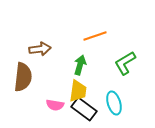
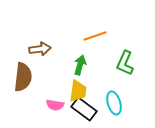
green L-shape: rotated 35 degrees counterclockwise
